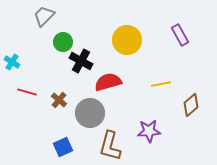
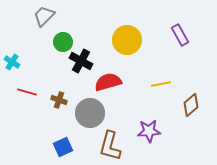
brown cross: rotated 21 degrees counterclockwise
